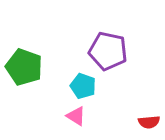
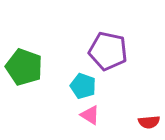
pink triangle: moved 14 px right, 1 px up
